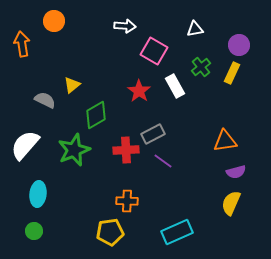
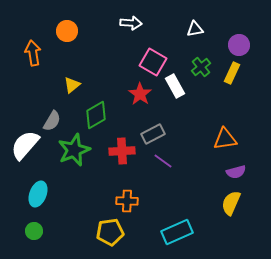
orange circle: moved 13 px right, 10 px down
white arrow: moved 6 px right, 3 px up
orange arrow: moved 11 px right, 9 px down
pink square: moved 1 px left, 11 px down
red star: moved 1 px right, 3 px down
gray semicircle: moved 7 px right, 21 px down; rotated 95 degrees clockwise
orange triangle: moved 2 px up
red cross: moved 4 px left, 1 px down
cyan ellipse: rotated 15 degrees clockwise
